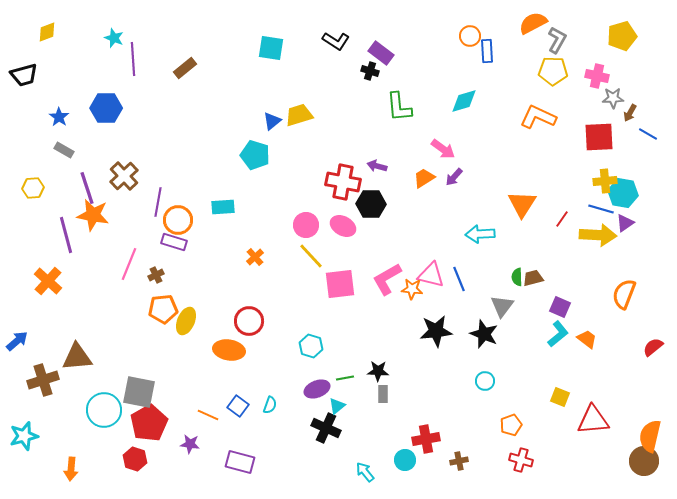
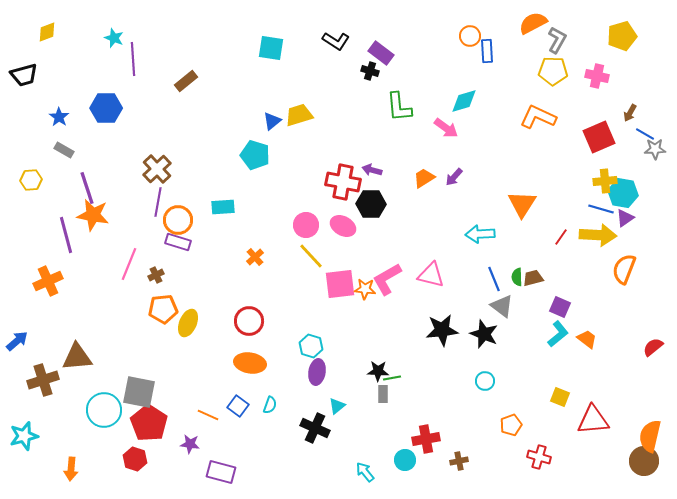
brown rectangle at (185, 68): moved 1 px right, 13 px down
gray star at (613, 98): moved 42 px right, 51 px down
blue line at (648, 134): moved 3 px left
red square at (599, 137): rotated 20 degrees counterclockwise
pink arrow at (443, 149): moved 3 px right, 21 px up
purple arrow at (377, 166): moved 5 px left, 4 px down
brown cross at (124, 176): moved 33 px right, 7 px up
yellow hexagon at (33, 188): moved 2 px left, 8 px up
red line at (562, 219): moved 1 px left, 18 px down
purple triangle at (625, 223): moved 5 px up
purple rectangle at (174, 242): moved 4 px right
blue line at (459, 279): moved 35 px right
orange cross at (48, 281): rotated 24 degrees clockwise
orange star at (412, 289): moved 47 px left
orange semicircle at (624, 294): moved 25 px up
gray triangle at (502, 306): rotated 30 degrees counterclockwise
yellow ellipse at (186, 321): moved 2 px right, 2 px down
black star at (436, 331): moved 6 px right, 1 px up
orange ellipse at (229, 350): moved 21 px right, 13 px down
green line at (345, 378): moved 47 px right
purple ellipse at (317, 389): moved 17 px up; rotated 60 degrees counterclockwise
red pentagon at (149, 423): rotated 9 degrees counterclockwise
black cross at (326, 428): moved 11 px left
red cross at (521, 460): moved 18 px right, 3 px up
purple rectangle at (240, 462): moved 19 px left, 10 px down
